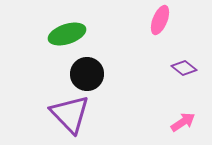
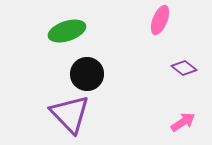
green ellipse: moved 3 px up
